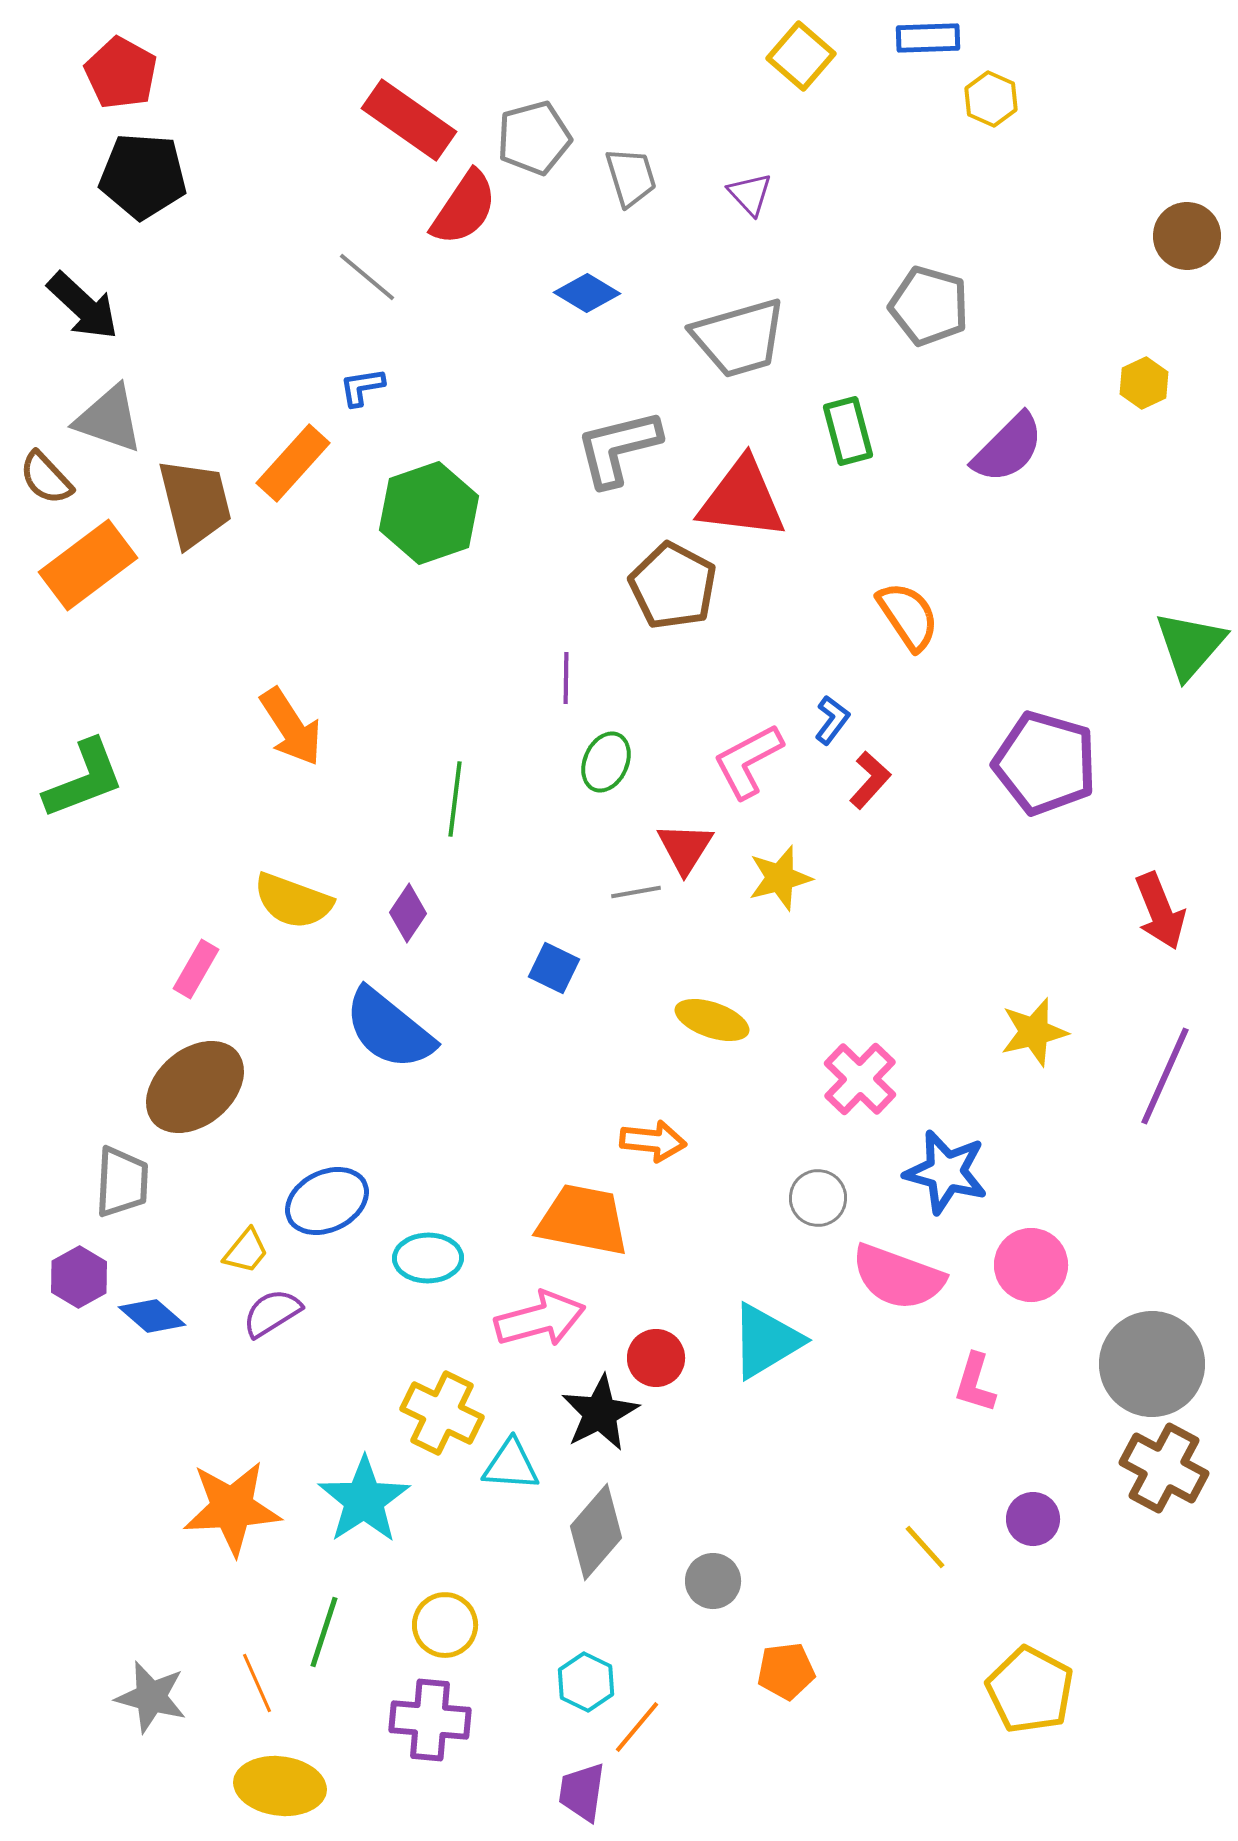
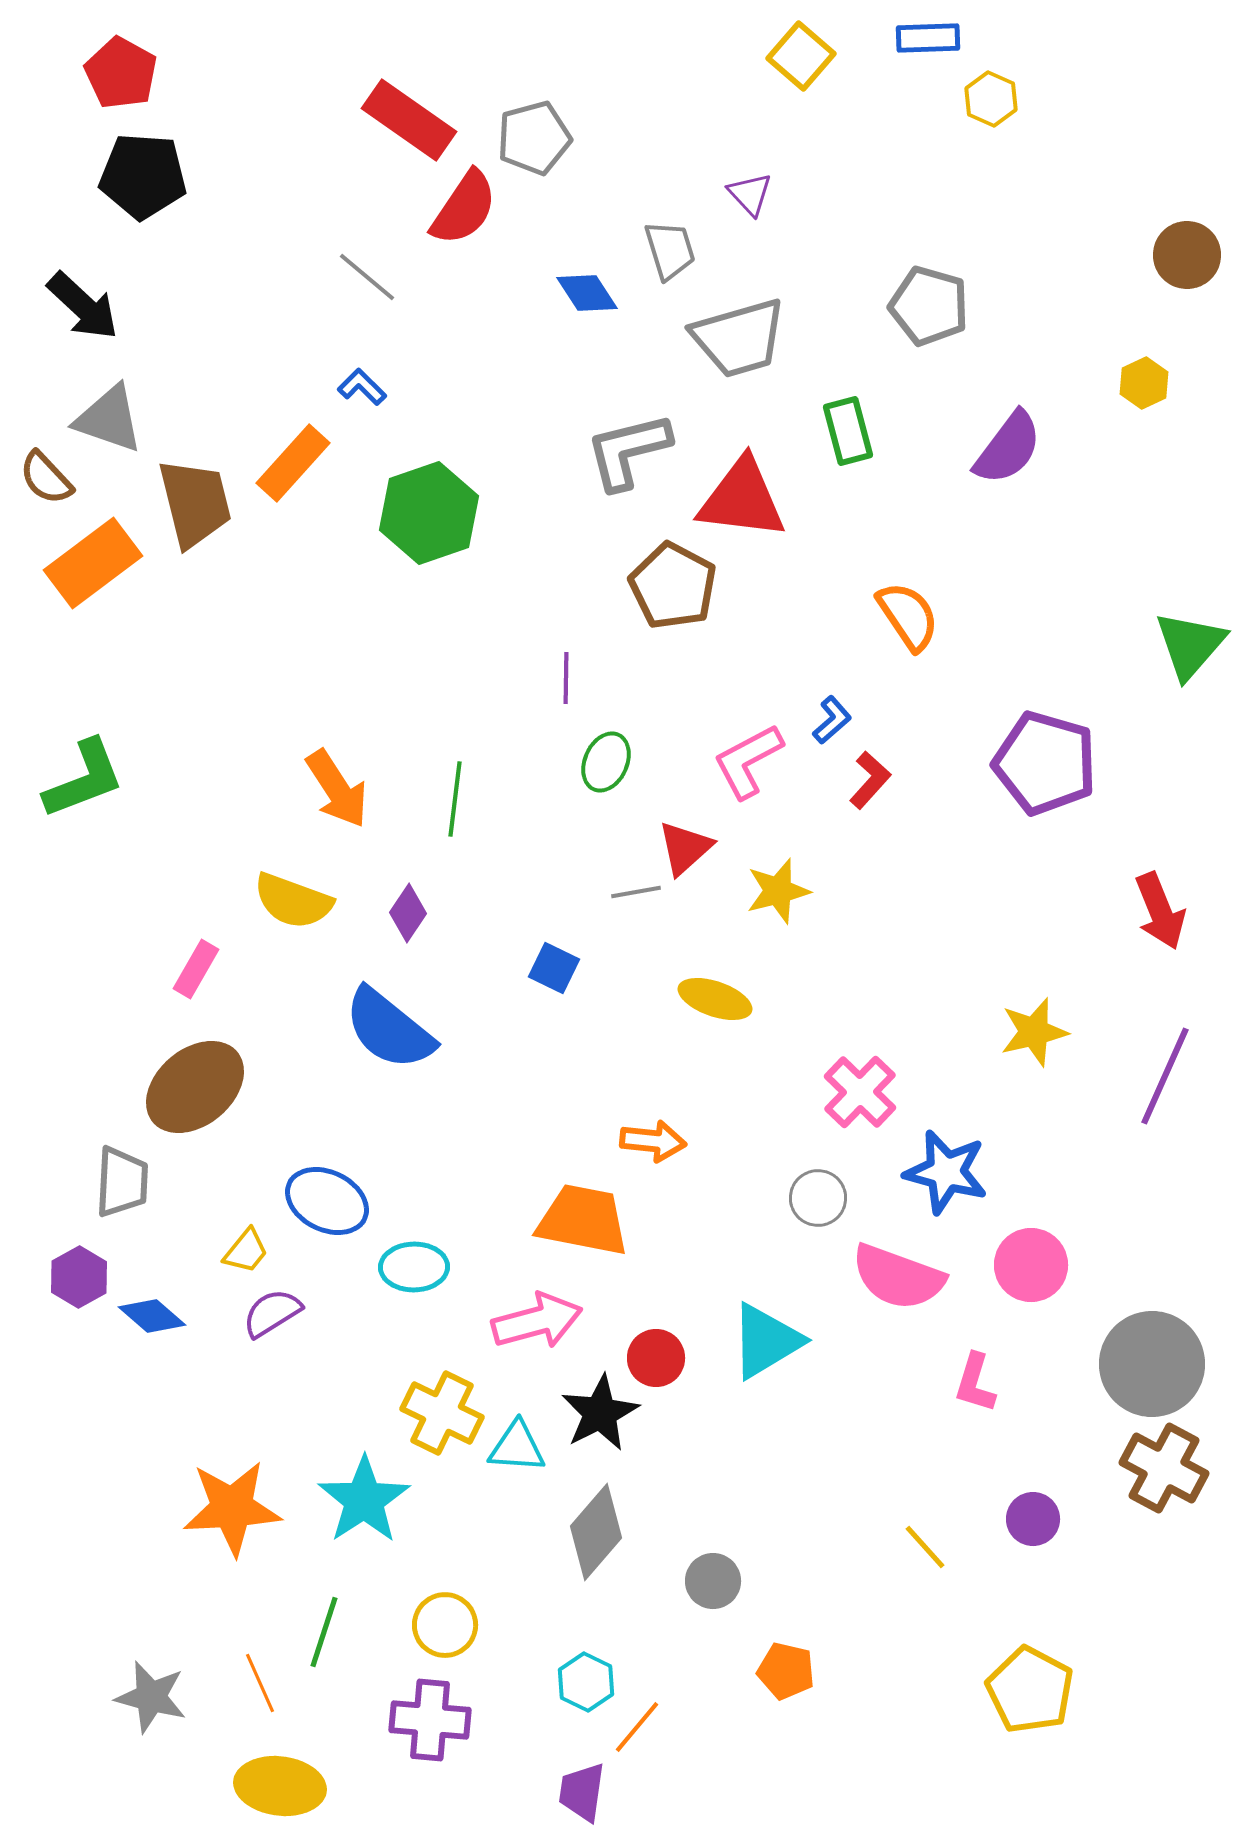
gray trapezoid at (631, 177): moved 39 px right, 73 px down
brown circle at (1187, 236): moved 19 px down
blue diamond at (587, 293): rotated 26 degrees clockwise
blue L-shape at (362, 387): rotated 54 degrees clockwise
gray L-shape at (618, 448): moved 10 px right, 3 px down
purple semicircle at (1008, 448): rotated 8 degrees counterclockwise
orange rectangle at (88, 565): moved 5 px right, 2 px up
blue L-shape at (832, 720): rotated 12 degrees clockwise
orange arrow at (291, 727): moved 46 px right, 62 px down
red triangle at (685, 848): rotated 16 degrees clockwise
yellow star at (780, 878): moved 2 px left, 13 px down
yellow ellipse at (712, 1020): moved 3 px right, 21 px up
pink cross at (860, 1079): moved 13 px down
blue ellipse at (327, 1201): rotated 52 degrees clockwise
cyan ellipse at (428, 1258): moved 14 px left, 9 px down
pink arrow at (540, 1319): moved 3 px left, 2 px down
cyan triangle at (511, 1465): moved 6 px right, 18 px up
orange pentagon at (786, 1671): rotated 20 degrees clockwise
orange line at (257, 1683): moved 3 px right
